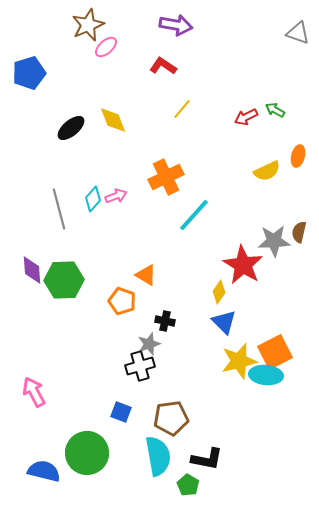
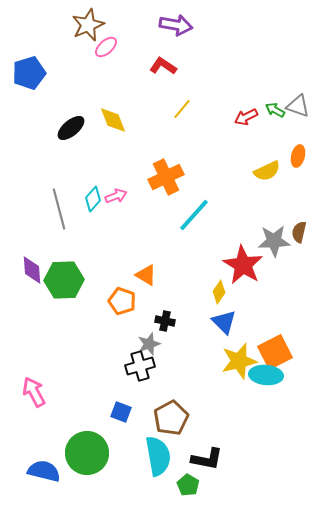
gray triangle at (298, 33): moved 73 px down
brown pentagon at (171, 418): rotated 20 degrees counterclockwise
